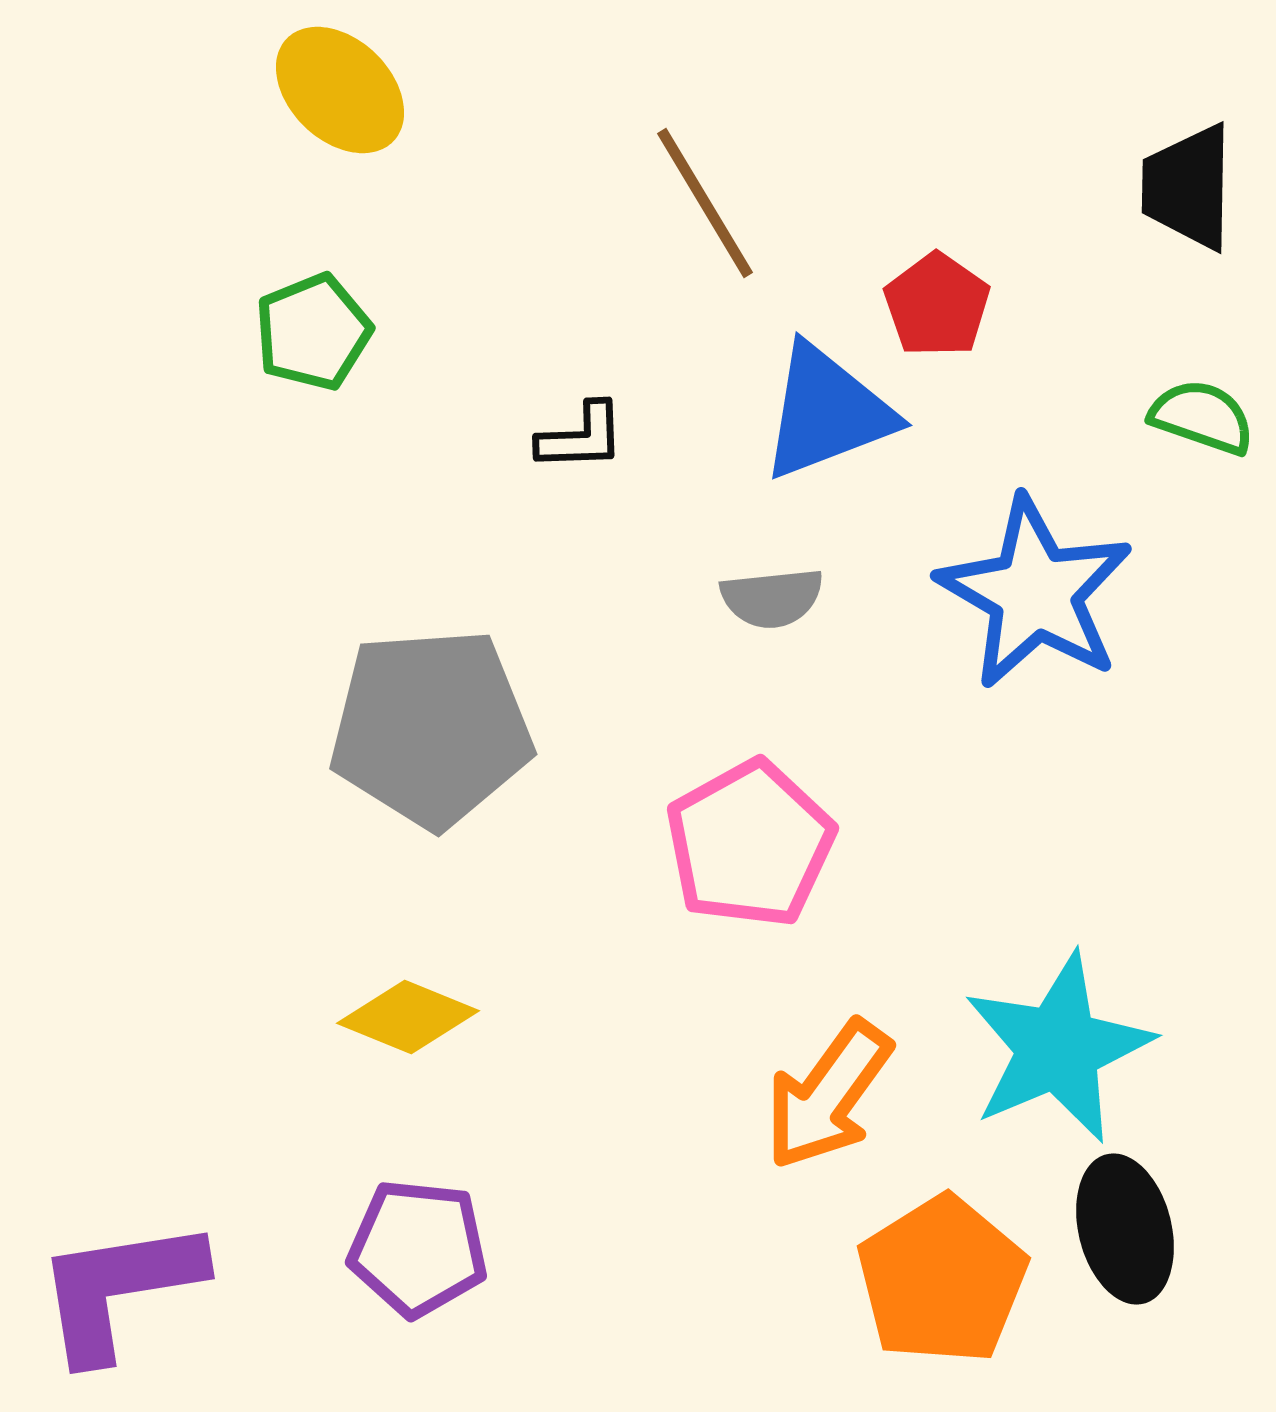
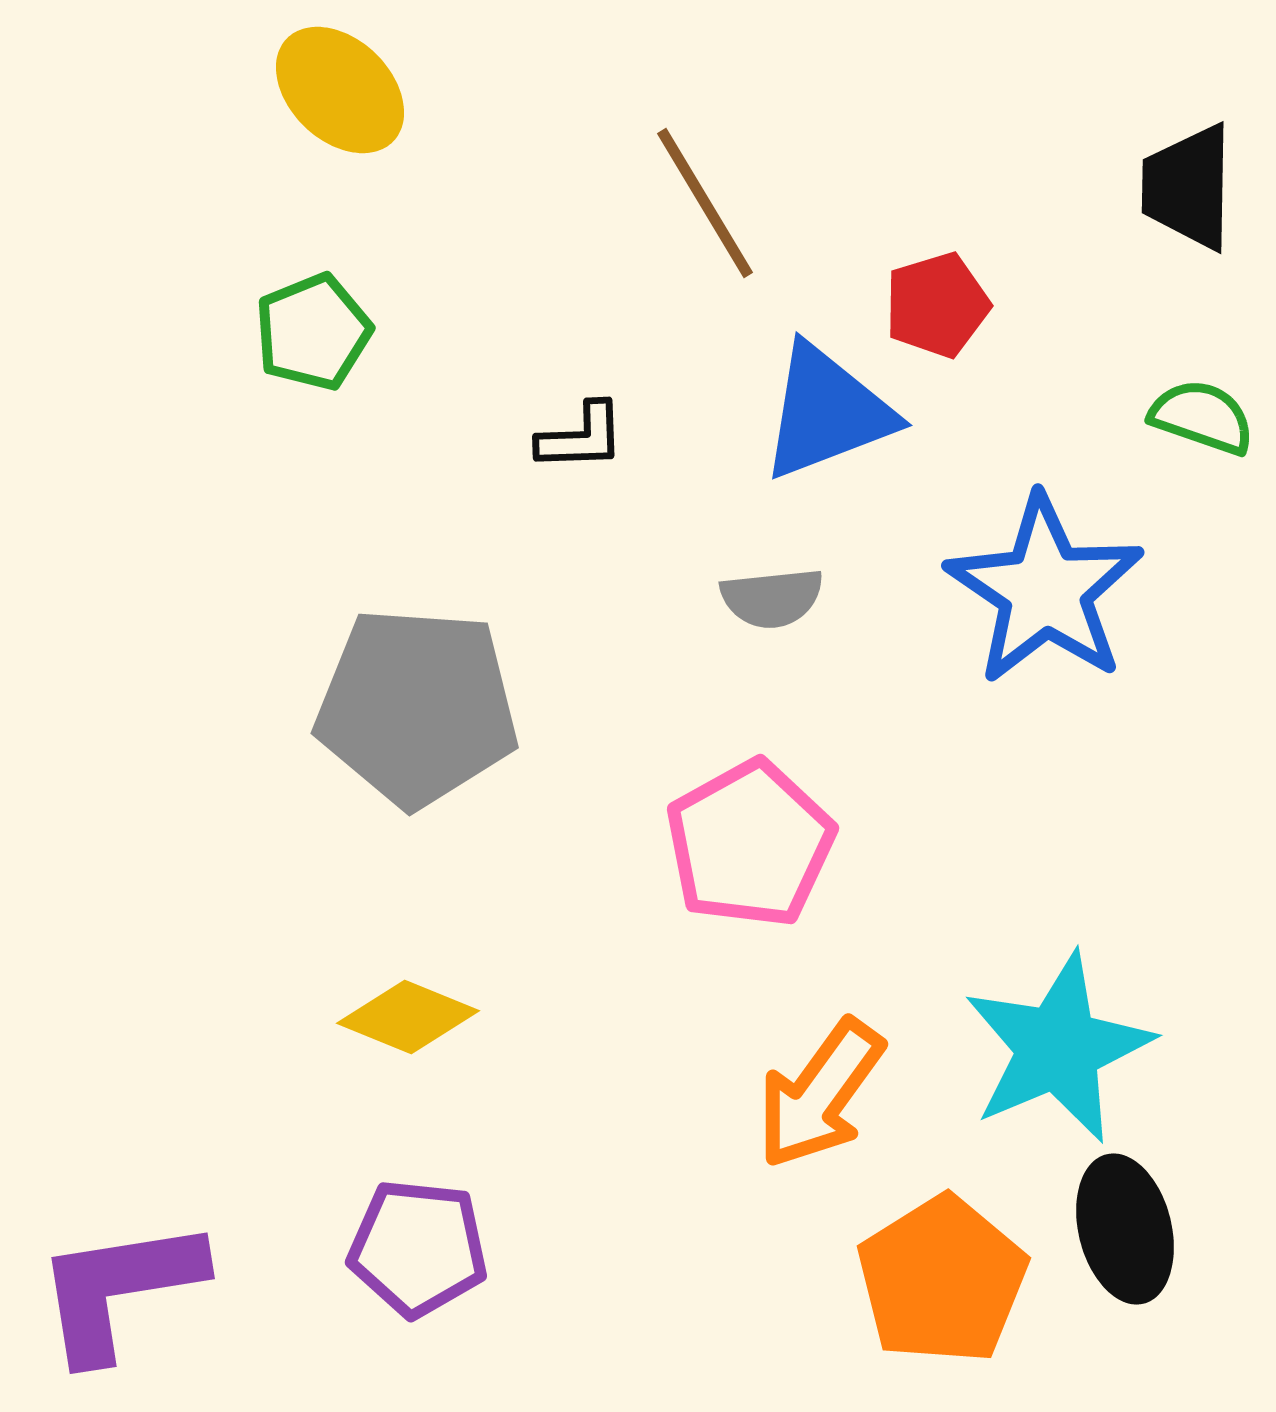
red pentagon: rotated 20 degrees clockwise
blue star: moved 10 px right, 3 px up; rotated 4 degrees clockwise
gray pentagon: moved 14 px left, 21 px up; rotated 8 degrees clockwise
orange arrow: moved 8 px left, 1 px up
